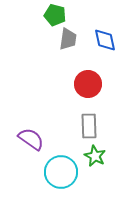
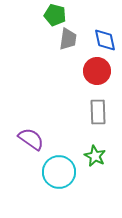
red circle: moved 9 px right, 13 px up
gray rectangle: moved 9 px right, 14 px up
cyan circle: moved 2 px left
